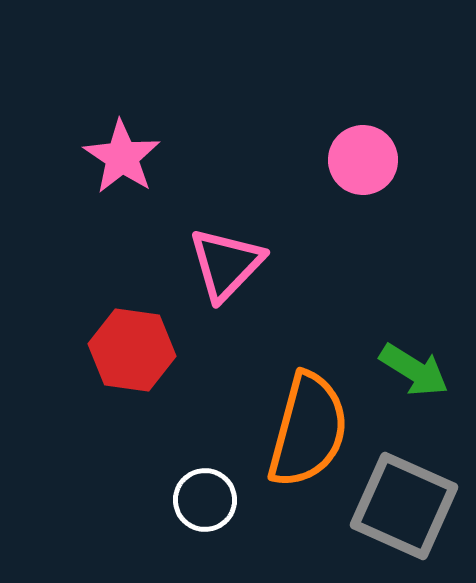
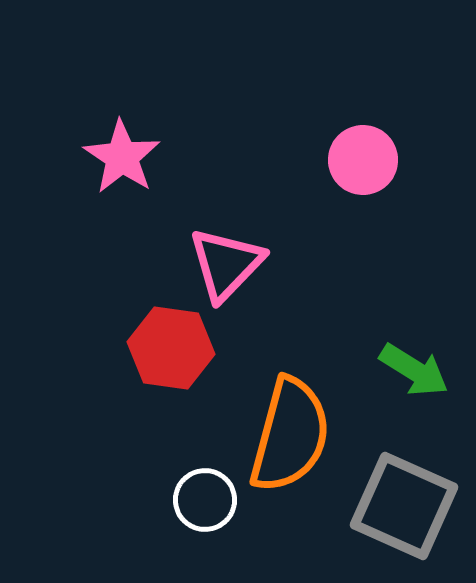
red hexagon: moved 39 px right, 2 px up
orange semicircle: moved 18 px left, 5 px down
